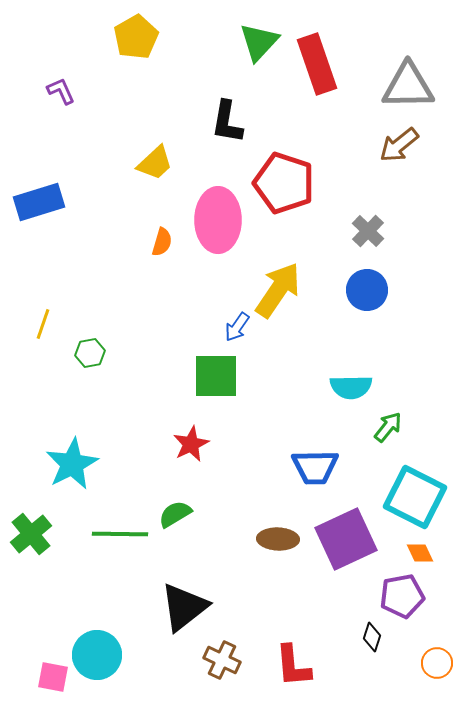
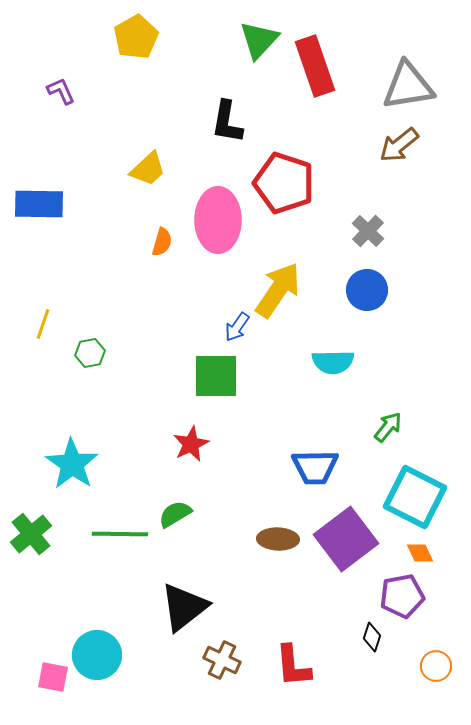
green triangle: moved 2 px up
red rectangle: moved 2 px left, 2 px down
gray triangle: rotated 8 degrees counterclockwise
yellow trapezoid: moved 7 px left, 6 px down
blue rectangle: moved 2 px down; rotated 18 degrees clockwise
cyan semicircle: moved 18 px left, 25 px up
cyan star: rotated 10 degrees counterclockwise
purple square: rotated 12 degrees counterclockwise
orange circle: moved 1 px left, 3 px down
